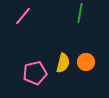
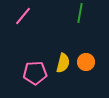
pink pentagon: rotated 10 degrees clockwise
